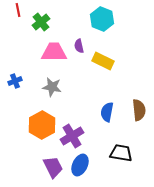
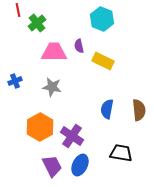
green cross: moved 4 px left, 1 px down
blue semicircle: moved 3 px up
orange hexagon: moved 2 px left, 2 px down
purple cross: rotated 25 degrees counterclockwise
purple trapezoid: moved 1 px left, 1 px up
